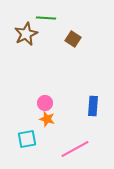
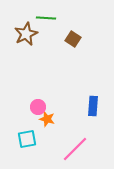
pink circle: moved 7 px left, 4 px down
pink line: rotated 16 degrees counterclockwise
